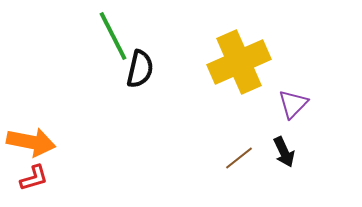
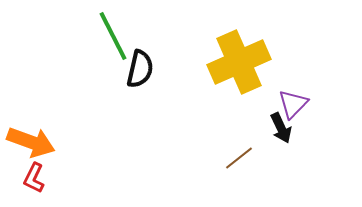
orange arrow: rotated 9 degrees clockwise
black arrow: moved 3 px left, 24 px up
red L-shape: rotated 132 degrees clockwise
